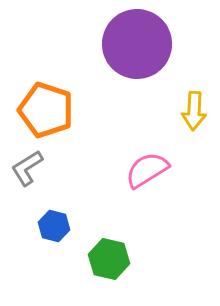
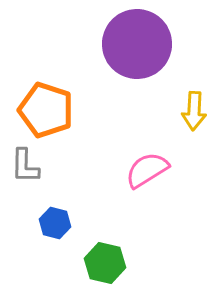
gray L-shape: moved 2 px left, 2 px up; rotated 57 degrees counterclockwise
blue hexagon: moved 1 px right, 3 px up
green hexagon: moved 4 px left, 4 px down
